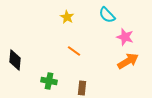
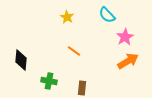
pink star: rotated 24 degrees clockwise
black diamond: moved 6 px right
